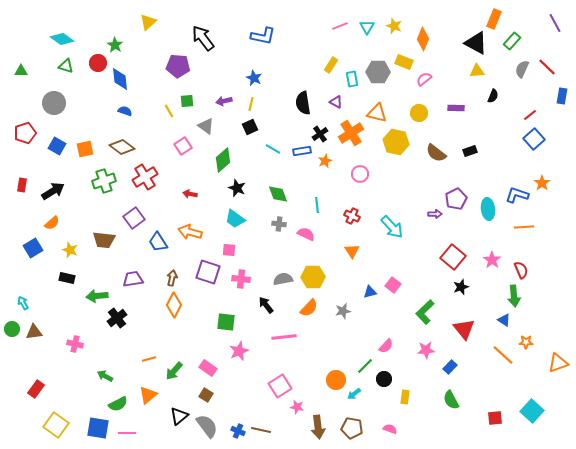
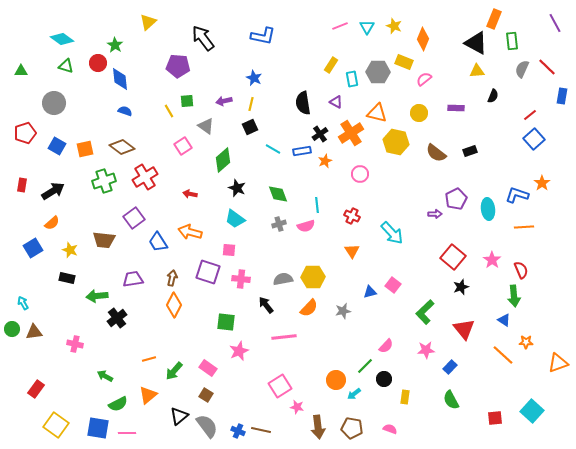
green rectangle at (512, 41): rotated 48 degrees counterclockwise
gray cross at (279, 224): rotated 24 degrees counterclockwise
cyan arrow at (392, 227): moved 6 px down
pink semicircle at (306, 234): moved 8 px up; rotated 138 degrees clockwise
